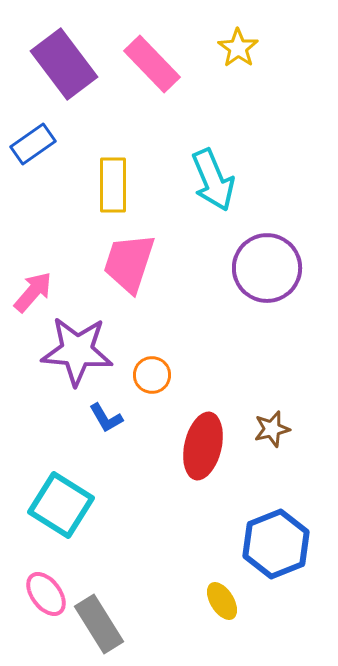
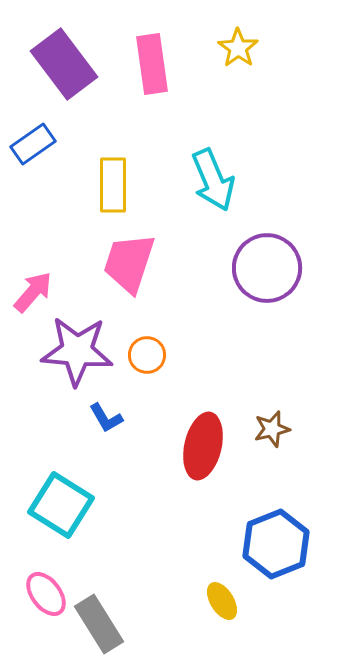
pink rectangle: rotated 36 degrees clockwise
orange circle: moved 5 px left, 20 px up
